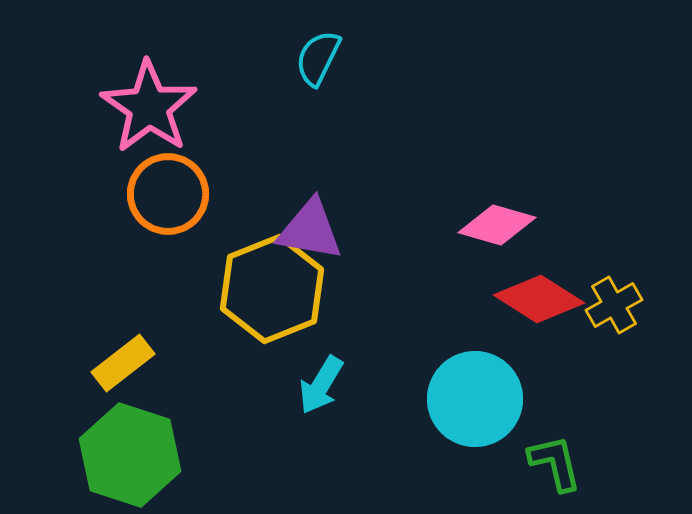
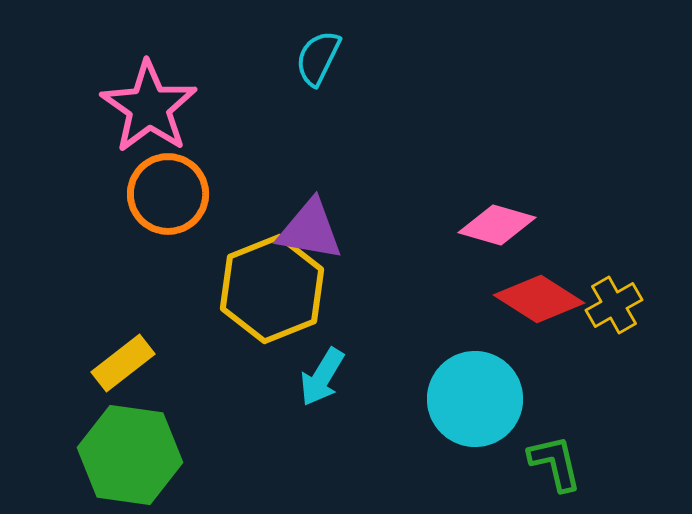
cyan arrow: moved 1 px right, 8 px up
green hexagon: rotated 10 degrees counterclockwise
